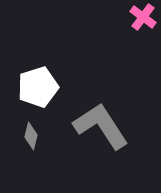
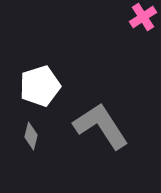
pink cross: rotated 20 degrees clockwise
white pentagon: moved 2 px right, 1 px up
